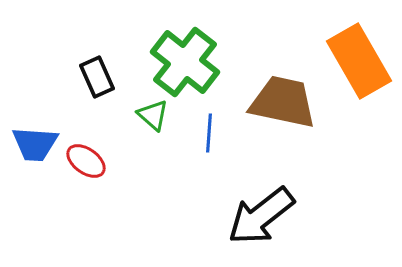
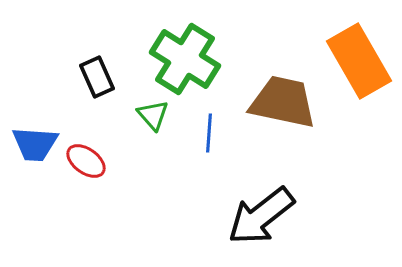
green cross: moved 3 px up; rotated 6 degrees counterclockwise
green triangle: rotated 8 degrees clockwise
